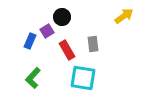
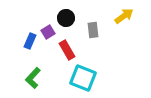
black circle: moved 4 px right, 1 px down
purple square: moved 1 px right, 1 px down
gray rectangle: moved 14 px up
cyan square: rotated 12 degrees clockwise
